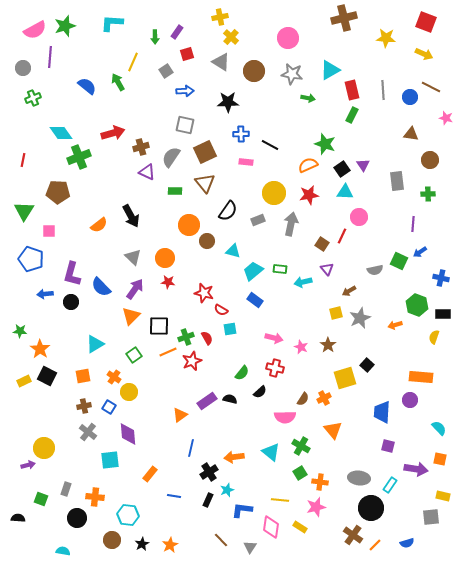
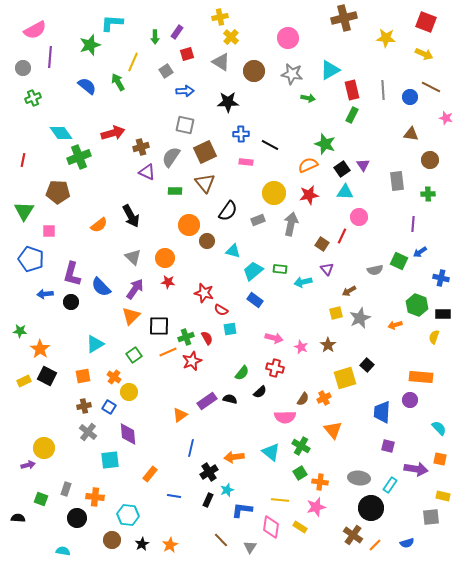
green star at (65, 26): moved 25 px right, 19 px down
